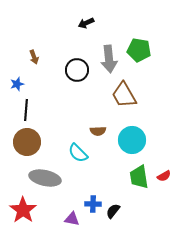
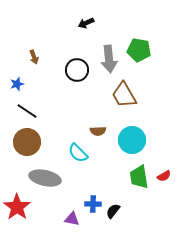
black line: moved 1 px right, 1 px down; rotated 60 degrees counterclockwise
red star: moved 6 px left, 3 px up
